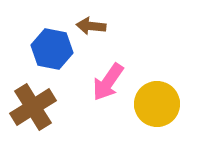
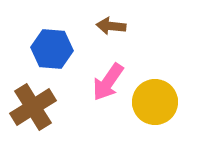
brown arrow: moved 20 px right
blue hexagon: rotated 6 degrees counterclockwise
yellow circle: moved 2 px left, 2 px up
